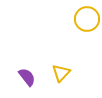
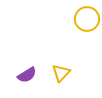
purple semicircle: moved 2 px up; rotated 96 degrees clockwise
